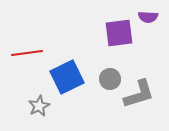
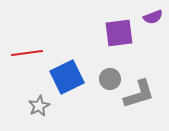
purple semicircle: moved 5 px right; rotated 24 degrees counterclockwise
